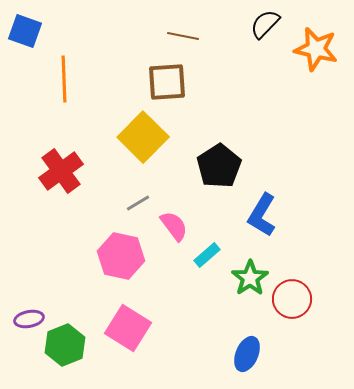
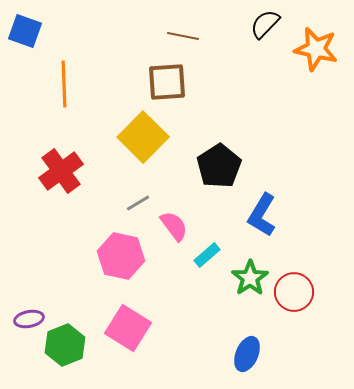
orange line: moved 5 px down
red circle: moved 2 px right, 7 px up
